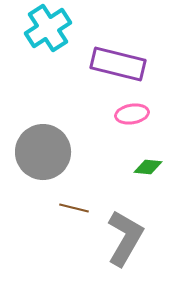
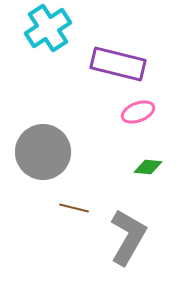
pink ellipse: moved 6 px right, 2 px up; rotated 12 degrees counterclockwise
gray L-shape: moved 3 px right, 1 px up
